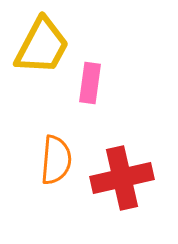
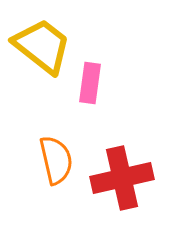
yellow trapezoid: rotated 80 degrees counterclockwise
orange semicircle: rotated 18 degrees counterclockwise
